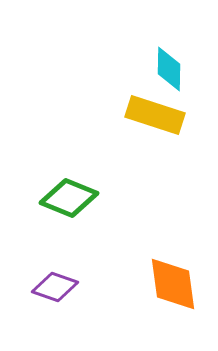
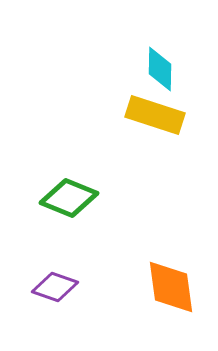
cyan diamond: moved 9 px left
orange diamond: moved 2 px left, 3 px down
